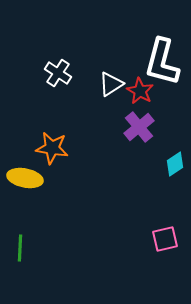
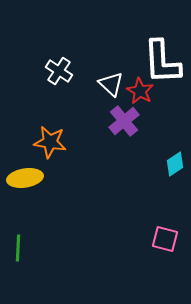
white L-shape: rotated 18 degrees counterclockwise
white cross: moved 1 px right, 2 px up
white triangle: rotated 44 degrees counterclockwise
purple cross: moved 15 px left, 6 px up
orange star: moved 2 px left, 6 px up
yellow ellipse: rotated 20 degrees counterclockwise
pink square: rotated 28 degrees clockwise
green line: moved 2 px left
